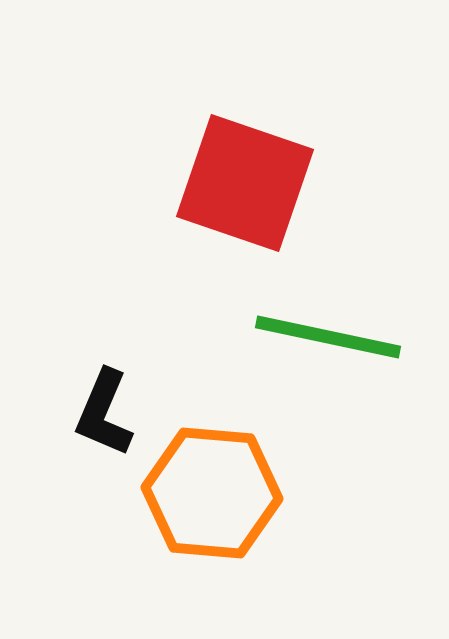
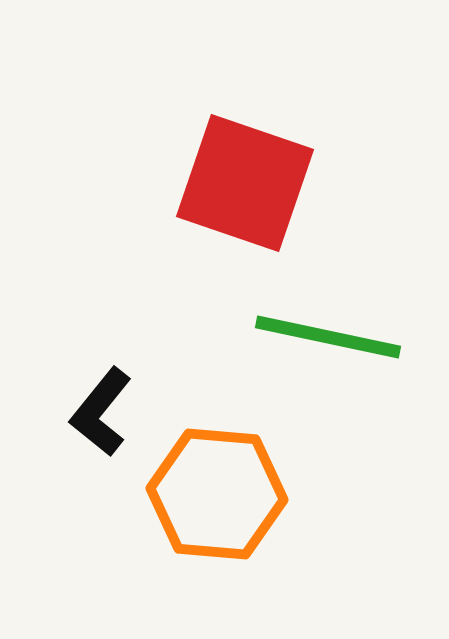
black L-shape: moved 3 px left, 1 px up; rotated 16 degrees clockwise
orange hexagon: moved 5 px right, 1 px down
